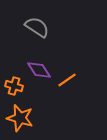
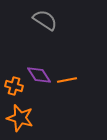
gray semicircle: moved 8 px right, 7 px up
purple diamond: moved 5 px down
orange line: rotated 24 degrees clockwise
